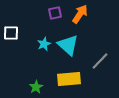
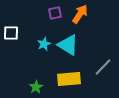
cyan triangle: rotated 10 degrees counterclockwise
gray line: moved 3 px right, 6 px down
